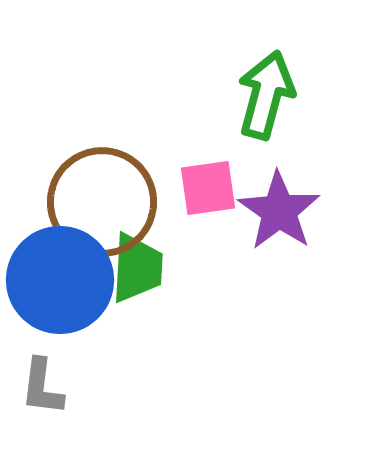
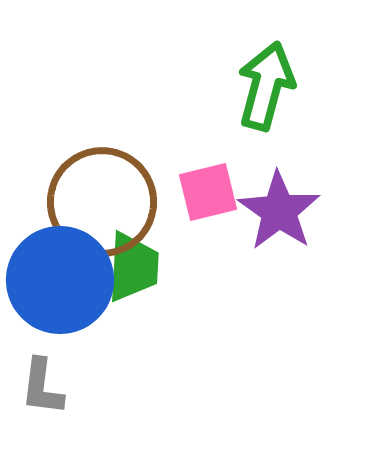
green arrow: moved 9 px up
pink square: moved 4 px down; rotated 6 degrees counterclockwise
green trapezoid: moved 4 px left, 1 px up
